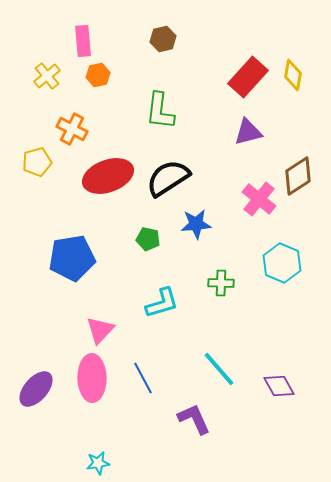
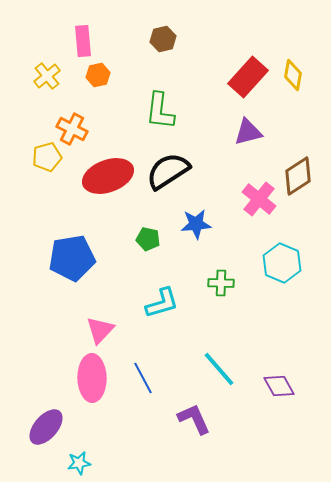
yellow pentagon: moved 10 px right, 5 px up
black semicircle: moved 7 px up
purple ellipse: moved 10 px right, 38 px down
cyan star: moved 19 px left
